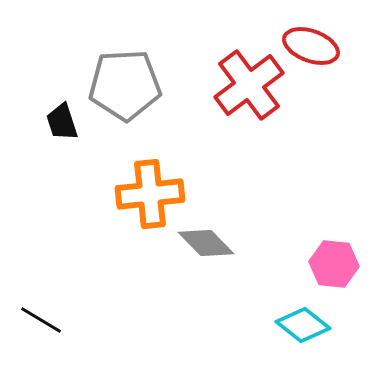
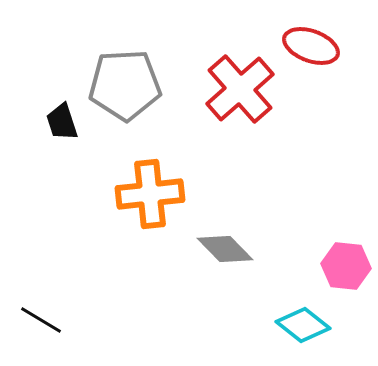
red cross: moved 9 px left, 4 px down; rotated 4 degrees counterclockwise
gray diamond: moved 19 px right, 6 px down
pink hexagon: moved 12 px right, 2 px down
